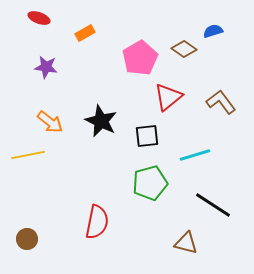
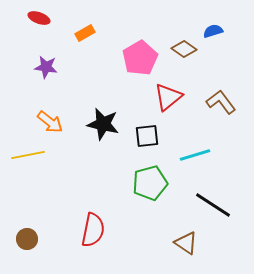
black star: moved 2 px right, 3 px down; rotated 12 degrees counterclockwise
red semicircle: moved 4 px left, 8 px down
brown triangle: rotated 20 degrees clockwise
